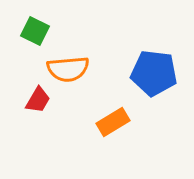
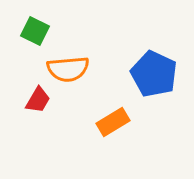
blue pentagon: moved 1 px down; rotated 18 degrees clockwise
